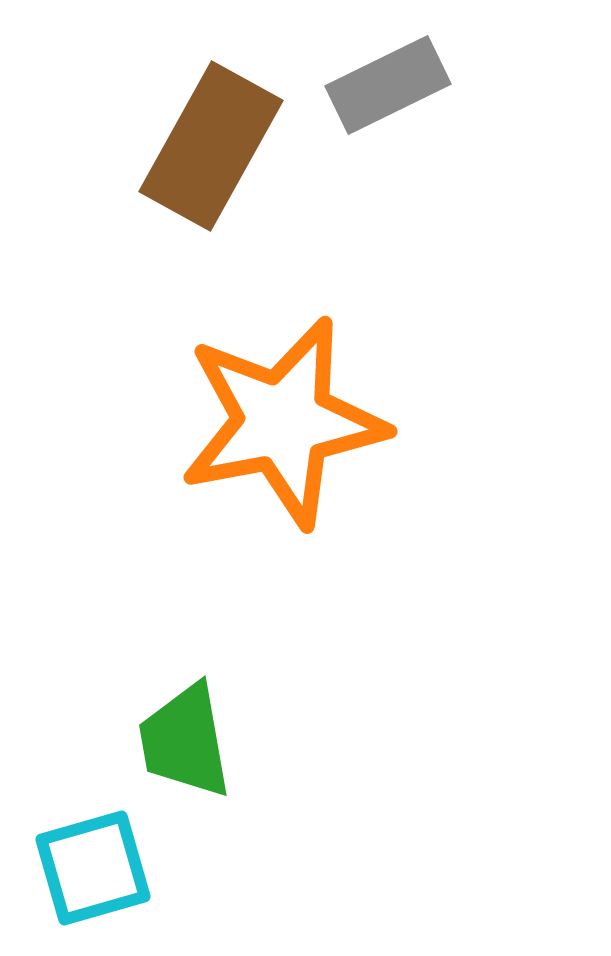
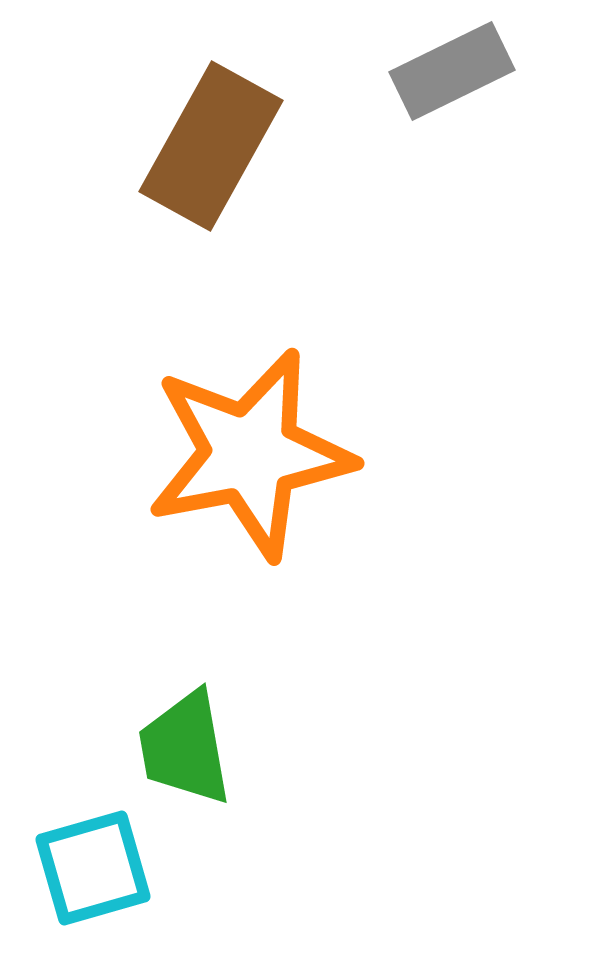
gray rectangle: moved 64 px right, 14 px up
orange star: moved 33 px left, 32 px down
green trapezoid: moved 7 px down
